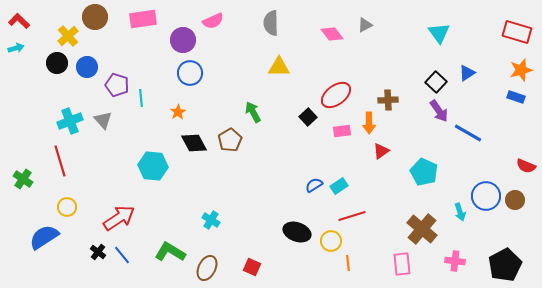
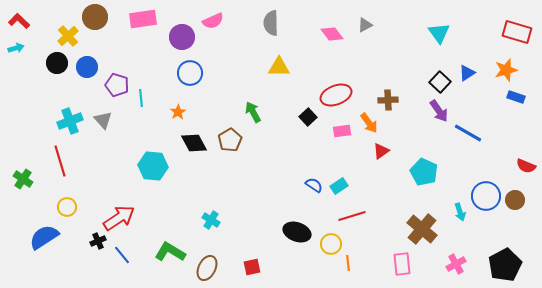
purple circle at (183, 40): moved 1 px left, 3 px up
orange star at (521, 70): moved 15 px left
black square at (436, 82): moved 4 px right
red ellipse at (336, 95): rotated 16 degrees clockwise
orange arrow at (369, 123): rotated 35 degrees counterclockwise
blue semicircle at (314, 185): rotated 66 degrees clockwise
yellow circle at (331, 241): moved 3 px down
black cross at (98, 252): moved 11 px up; rotated 28 degrees clockwise
pink cross at (455, 261): moved 1 px right, 3 px down; rotated 36 degrees counterclockwise
red square at (252, 267): rotated 36 degrees counterclockwise
